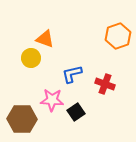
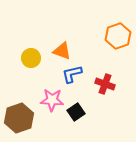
orange triangle: moved 17 px right, 12 px down
brown hexagon: moved 3 px left, 1 px up; rotated 20 degrees counterclockwise
